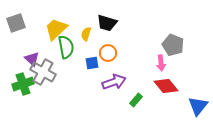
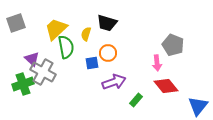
pink arrow: moved 4 px left
